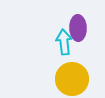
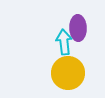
yellow circle: moved 4 px left, 6 px up
